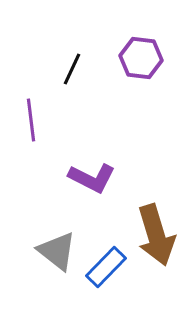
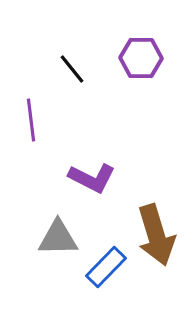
purple hexagon: rotated 6 degrees counterclockwise
black line: rotated 64 degrees counterclockwise
gray triangle: moved 1 px right, 13 px up; rotated 39 degrees counterclockwise
